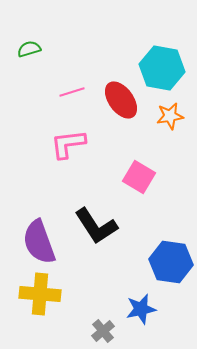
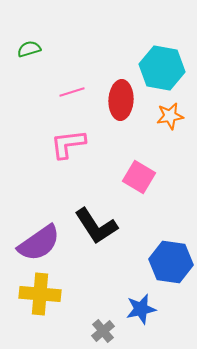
red ellipse: rotated 39 degrees clockwise
purple semicircle: moved 1 px down; rotated 105 degrees counterclockwise
